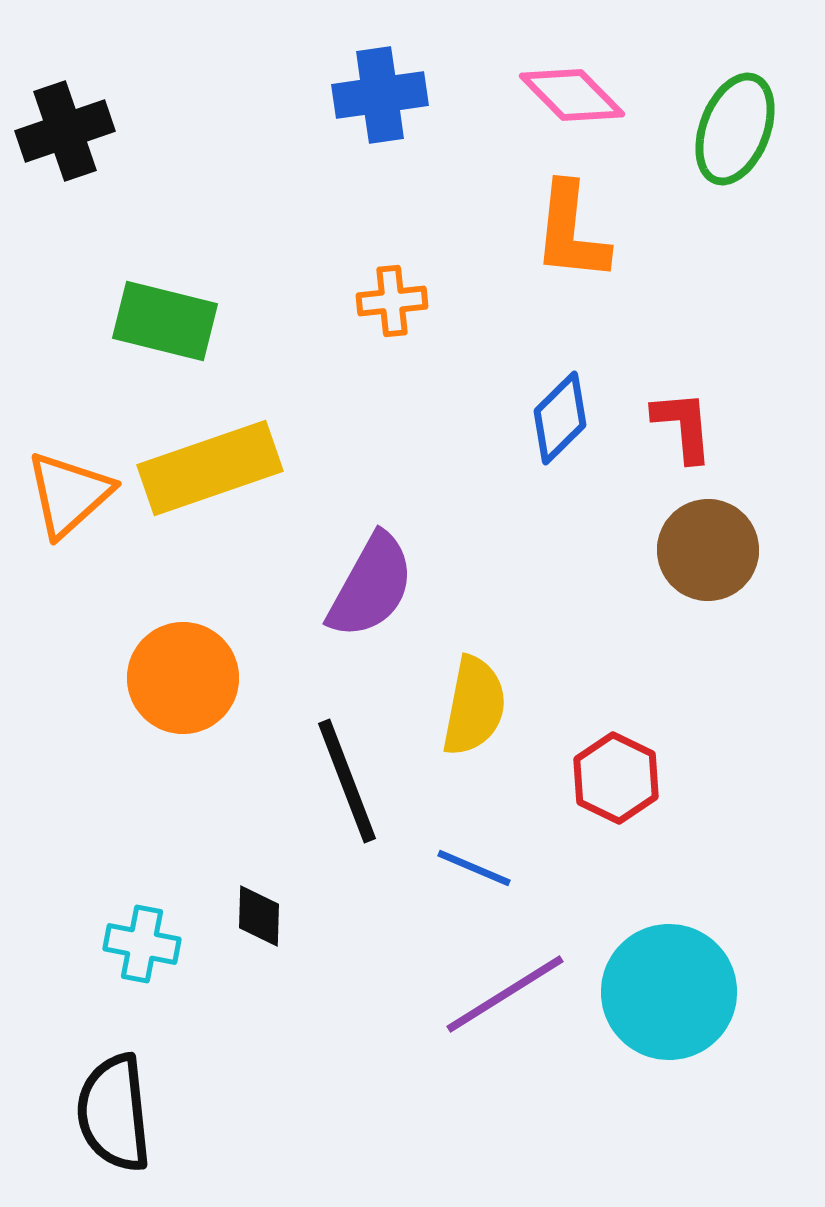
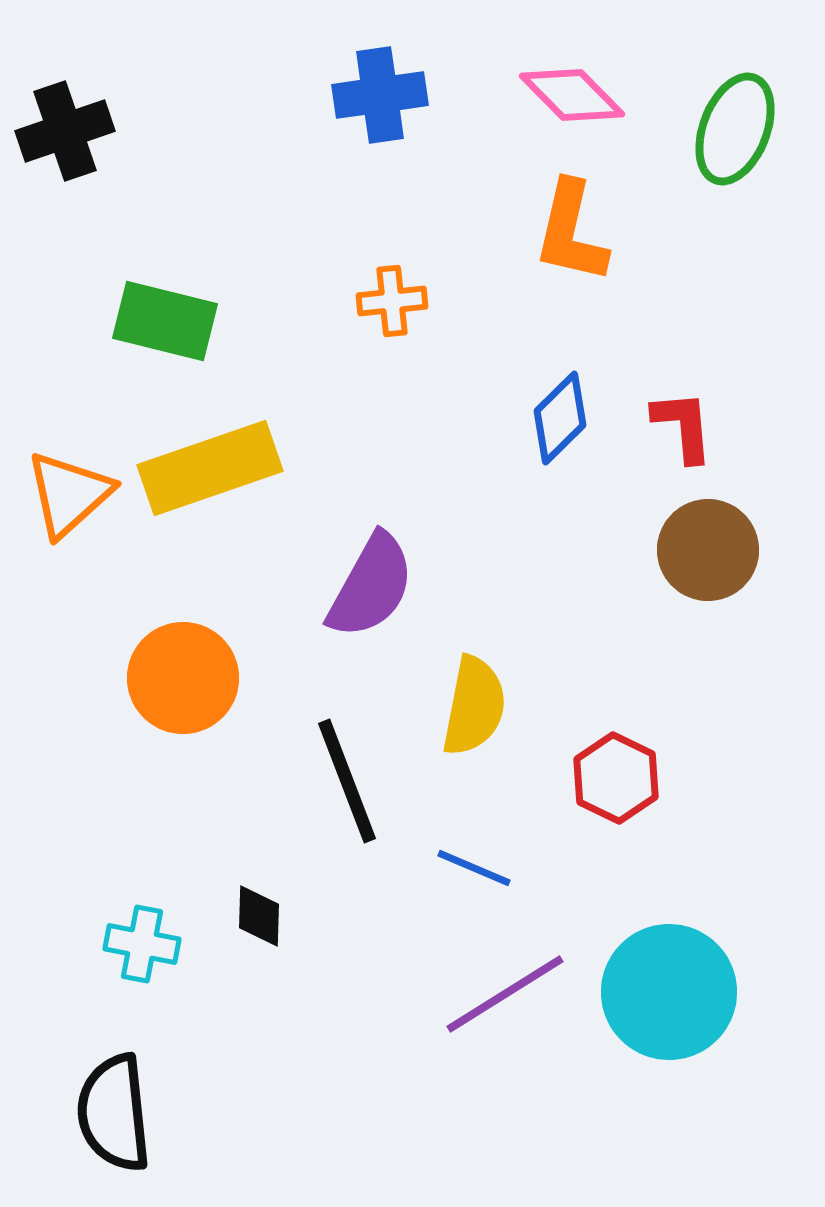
orange L-shape: rotated 7 degrees clockwise
